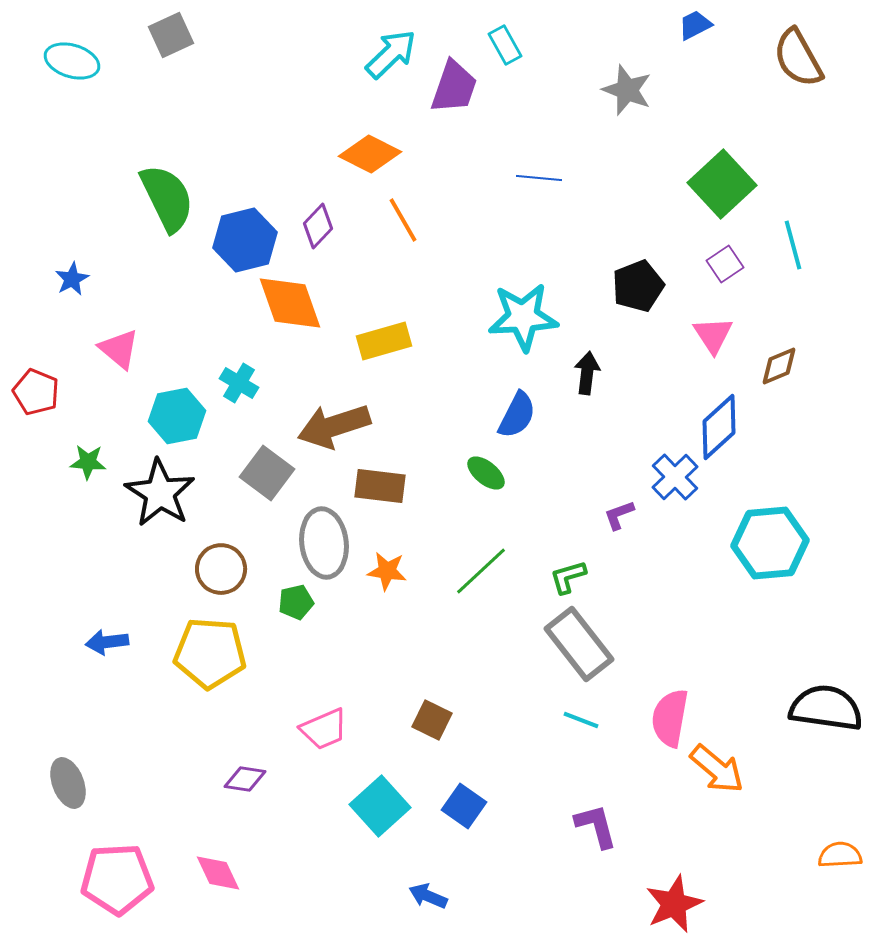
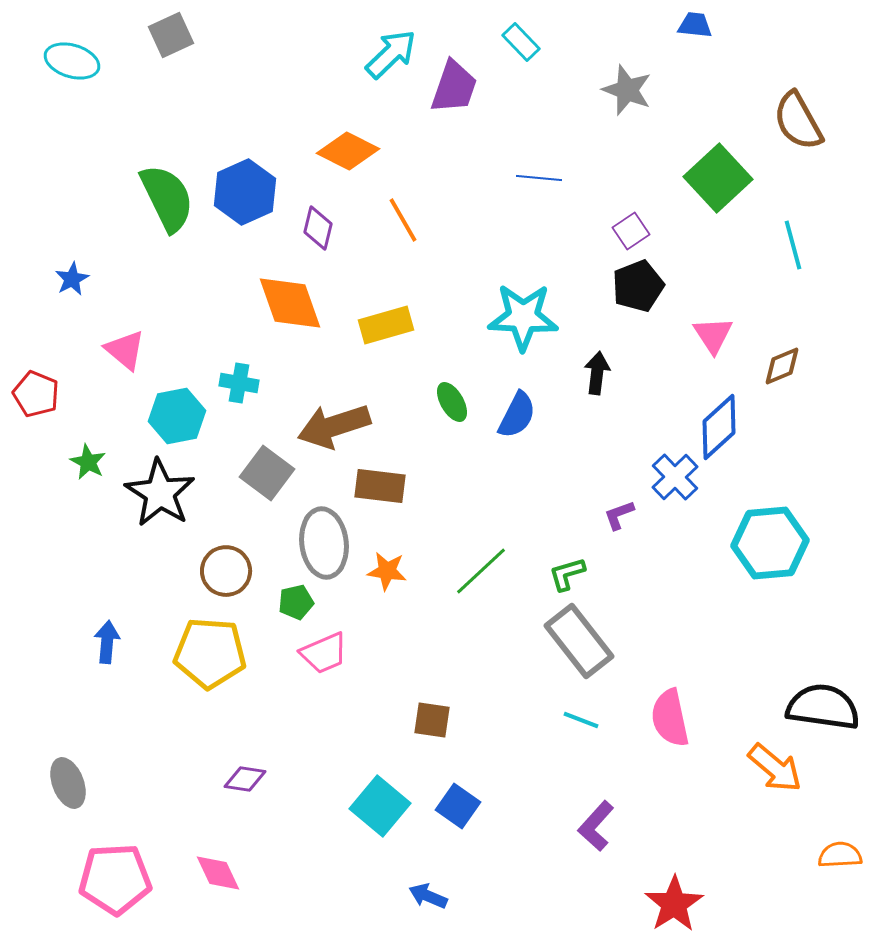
blue trapezoid at (695, 25): rotated 33 degrees clockwise
cyan rectangle at (505, 45): moved 16 px right, 3 px up; rotated 15 degrees counterclockwise
brown semicircle at (798, 58): moved 63 px down
orange diamond at (370, 154): moved 22 px left, 3 px up
green square at (722, 184): moved 4 px left, 6 px up
purple diamond at (318, 226): moved 2 px down; rotated 30 degrees counterclockwise
blue hexagon at (245, 240): moved 48 px up; rotated 10 degrees counterclockwise
purple square at (725, 264): moved 94 px left, 33 px up
cyan star at (523, 317): rotated 6 degrees clockwise
yellow rectangle at (384, 341): moved 2 px right, 16 px up
pink triangle at (119, 349): moved 6 px right, 1 px down
brown diamond at (779, 366): moved 3 px right
black arrow at (587, 373): moved 10 px right
cyan cross at (239, 383): rotated 21 degrees counterclockwise
red pentagon at (36, 392): moved 2 px down
green star at (88, 462): rotated 24 degrees clockwise
green ellipse at (486, 473): moved 34 px left, 71 px up; rotated 21 degrees clockwise
brown circle at (221, 569): moved 5 px right, 2 px down
green L-shape at (568, 577): moved 1 px left, 3 px up
blue arrow at (107, 642): rotated 102 degrees clockwise
gray rectangle at (579, 644): moved 3 px up
black semicircle at (826, 708): moved 3 px left, 1 px up
pink semicircle at (670, 718): rotated 22 degrees counterclockwise
brown square at (432, 720): rotated 18 degrees counterclockwise
pink trapezoid at (324, 729): moved 76 px up
orange arrow at (717, 769): moved 58 px right, 1 px up
cyan square at (380, 806): rotated 8 degrees counterclockwise
blue square at (464, 806): moved 6 px left
purple L-shape at (596, 826): rotated 123 degrees counterclockwise
pink pentagon at (117, 879): moved 2 px left
red star at (674, 904): rotated 10 degrees counterclockwise
